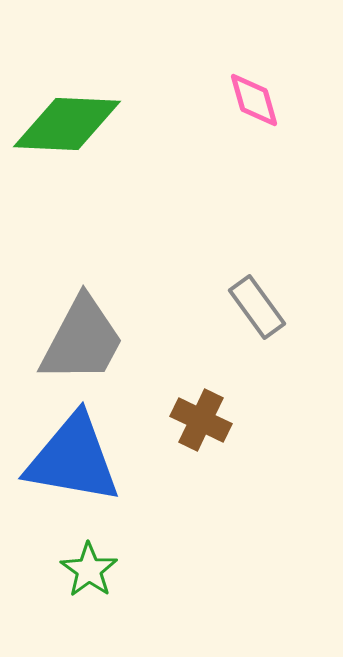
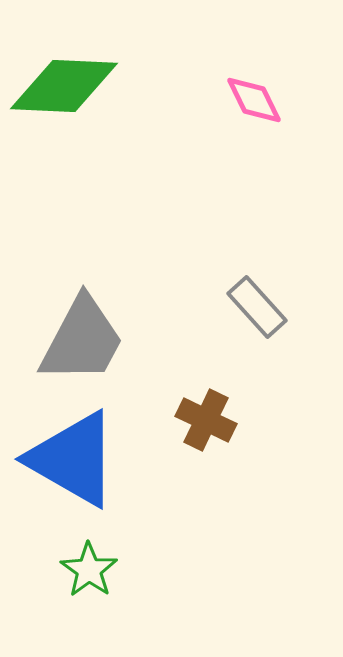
pink diamond: rotated 10 degrees counterclockwise
green diamond: moved 3 px left, 38 px up
gray rectangle: rotated 6 degrees counterclockwise
brown cross: moved 5 px right
blue triangle: rotated 20 degrees clockwise
